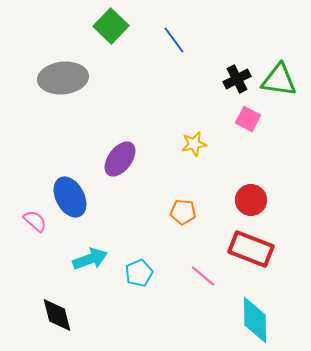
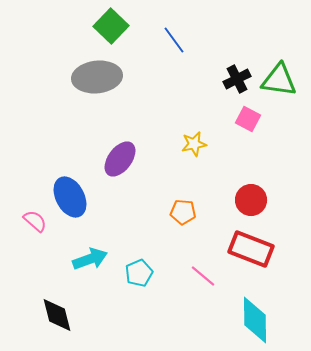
gray ellipse: moved 34 px right, 1 px up
